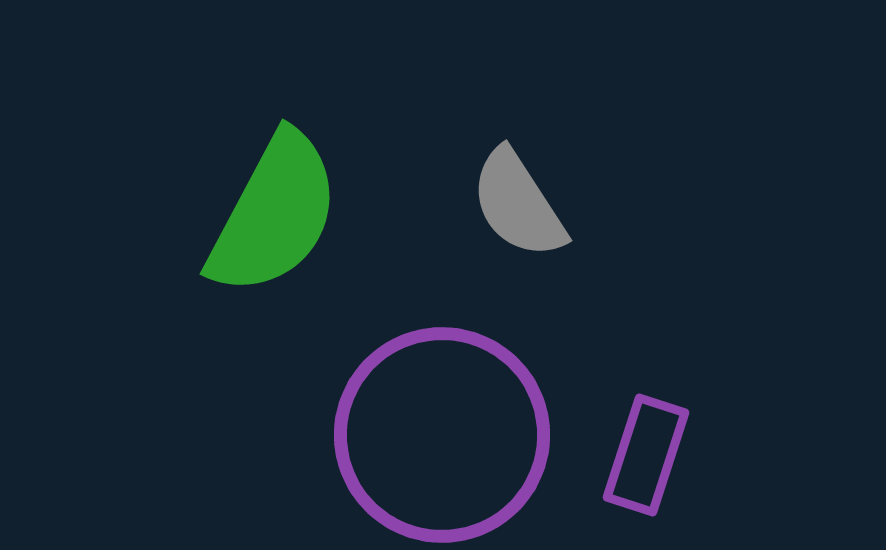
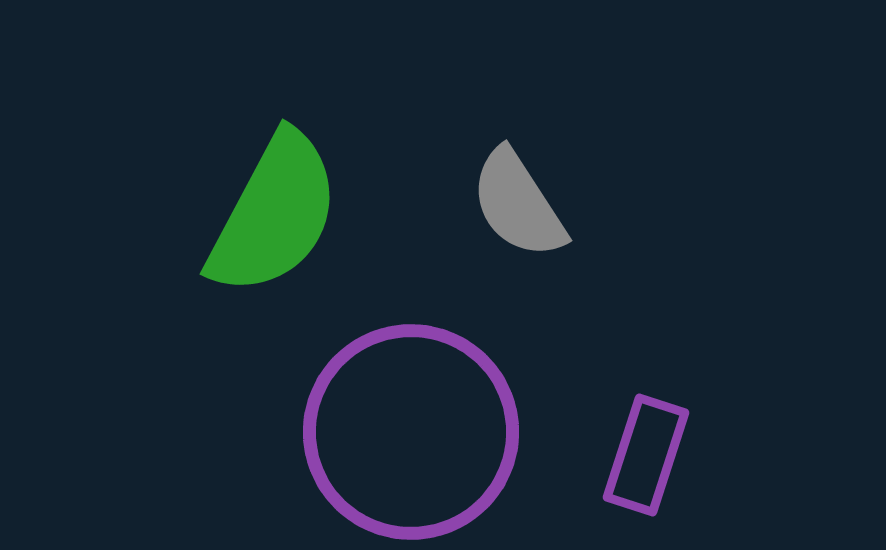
purple circle: moved 31 px left, 3 px up
